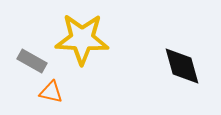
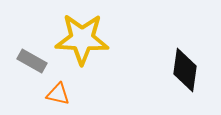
black diamond: moved 3 px right, 4 px down; rotated 24 degrees clockwise
orange triangle: moved 7 px right, 2 px down
